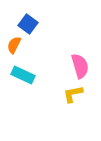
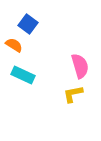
orange semicircle: rotated 96 degrees clockwise
